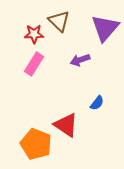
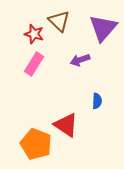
purple triangle: moved 2 px left
red star: rotated 18 degrees clockwise
blue semicircle: moved 2 px up; rotated 35 degrees counterclockwise
